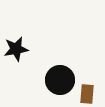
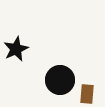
black star: rotated 15 degrees counterclockwise
